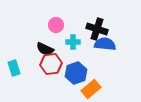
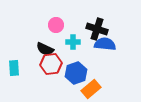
cyan rectangle: rotated 14 degrees clockwise
